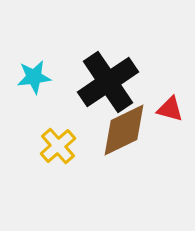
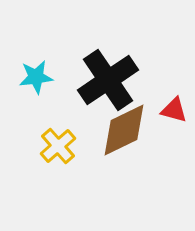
cyan star: moved 2 px right
black cross: moved 2 px up
red triangle: moved 4 px right, 1 px down
